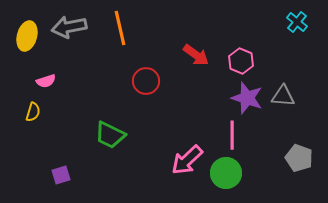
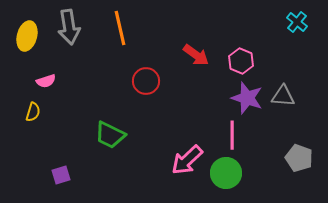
gray arrow: rotated 88 degrees counterclockwise
